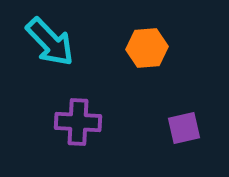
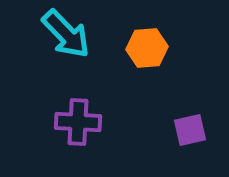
cyan arrow: moved 16 px right, 8 px up
purple square: moved 6 px right, 2 px down
